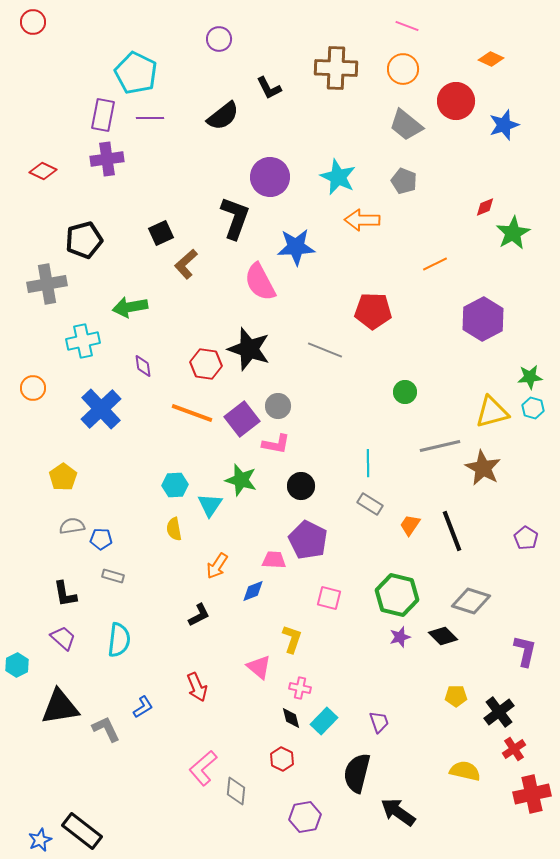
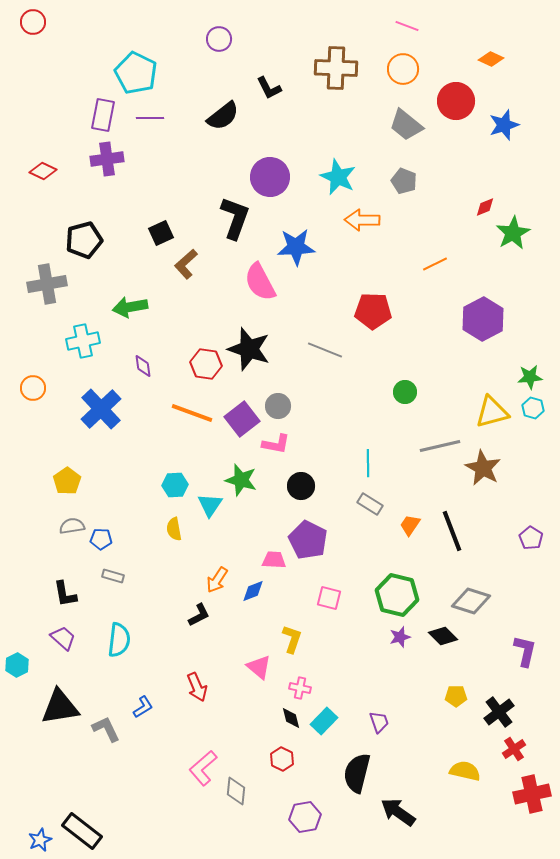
yellow pentagon at (63, 477): moved 4 px right, 4 px down
purple pentagon at (526, 538): moved 5 px right
orange arrow at (217, 566): moved 14 px down
